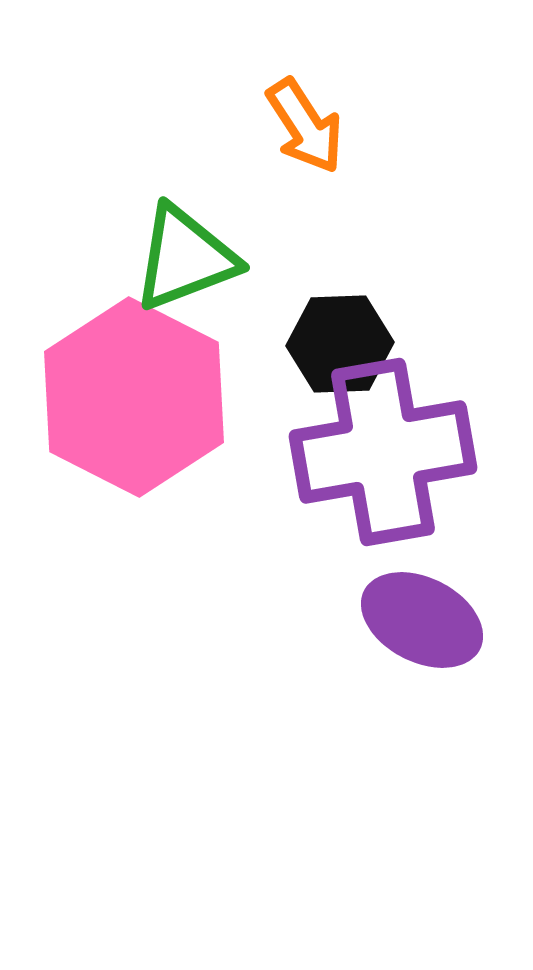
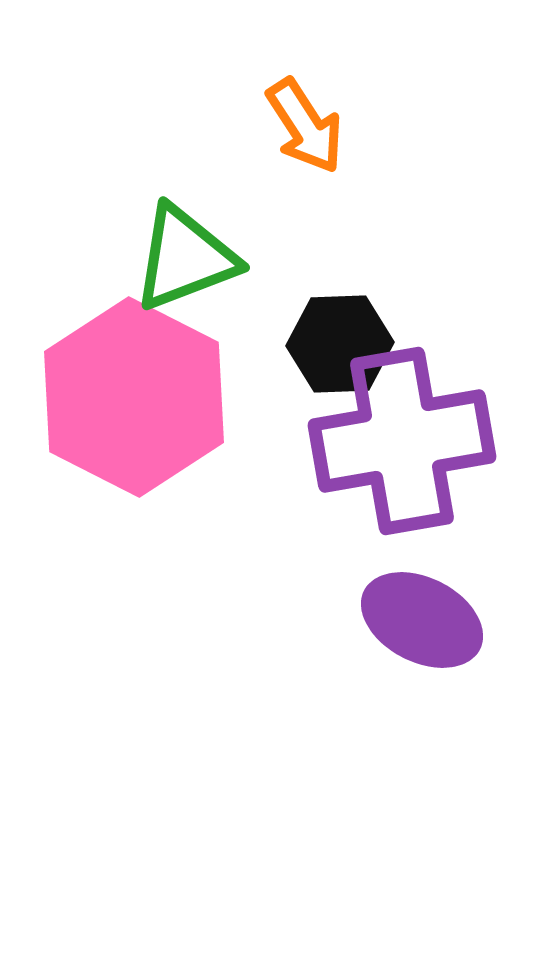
purple cross: moved 19 px right, 11 px up
